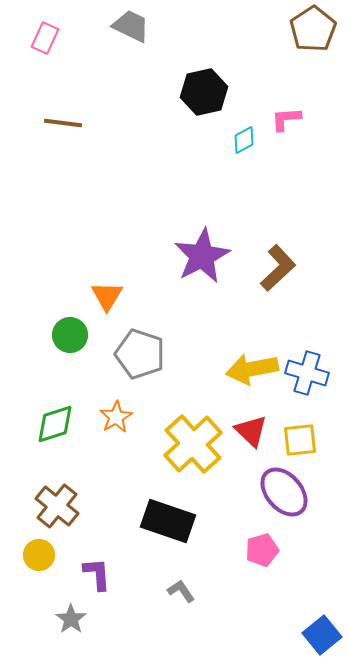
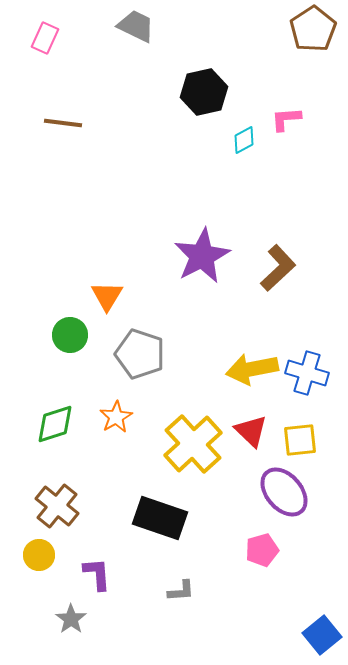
gray trapezoid: moved 5 px right
black rectangle: moved 8 px left, 3 px up
gray L-shape: rotated 120 degrees clockwise
